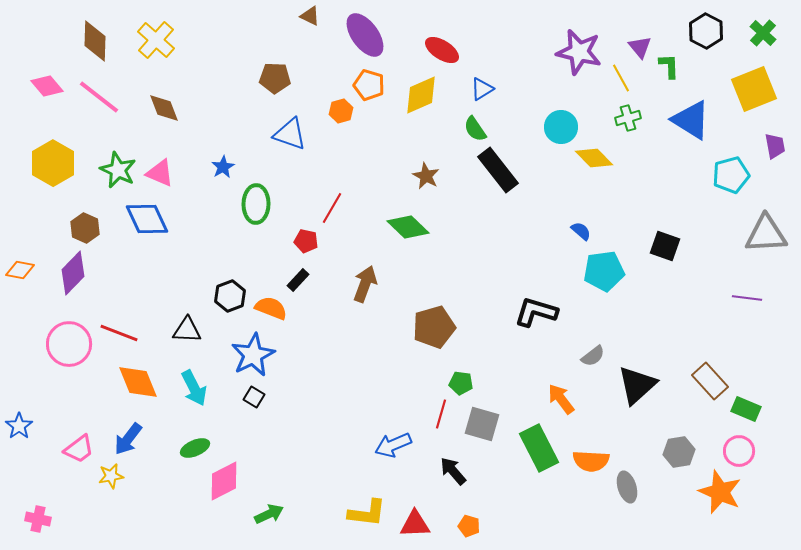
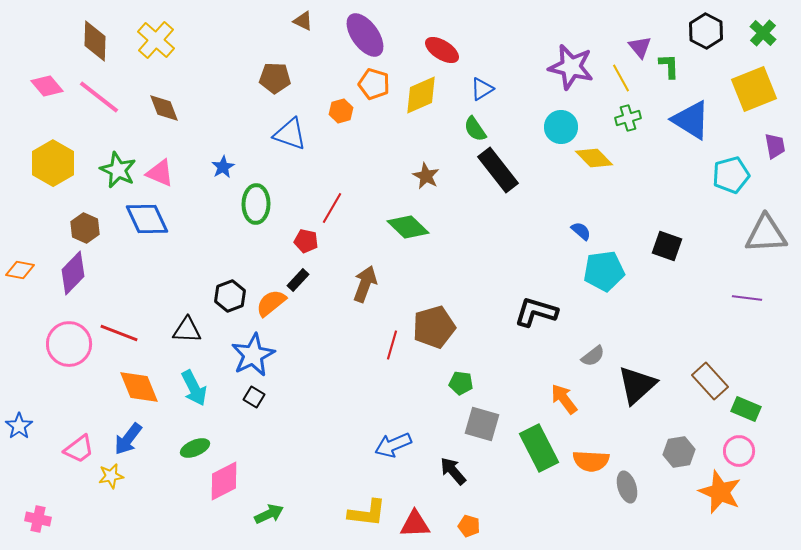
brown triangle at (310, 16): moved 7 px left, 5 px down
purple star at (579, 52): moved 8 px left, 15 px down
orange pentagon at (369, 85): moved 5 px right, 1 px up
black square at (665, 246): moved 2 px right
orange semicircle at (271, 308): moved 5 px up; rotated 60 degrees counterclockwise
orange diamond at (138, 382): moved 1 px right, 5 px down
orange arrow at (561, 399): moved 3 px right
red line at (441, 414): moved 49 px left, 69 px up
